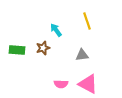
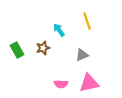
cyan arrow: moved 3 px right
green rectangle: rotated 56 degrees clockwise
gray triangle: rotated 16 degrees counterclockwise
pink triangle: moved 1 px right, 1 px up; rotated 40 degrees counterclockwise
